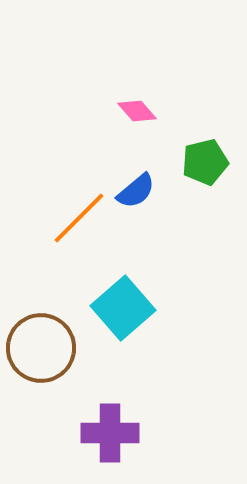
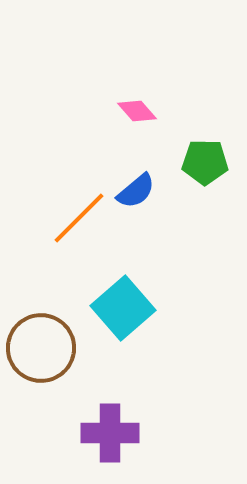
green pentagon: rotated 15 degrees clockwise
